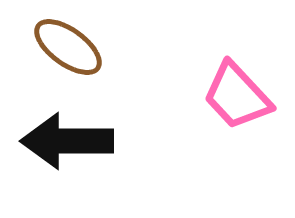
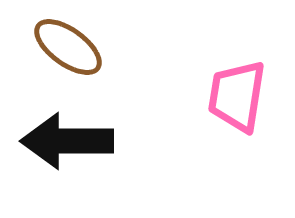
pink trapezoid: rotated 52 degrees clockwise
